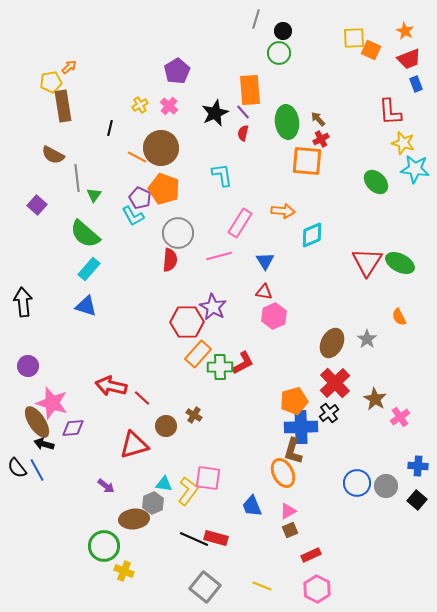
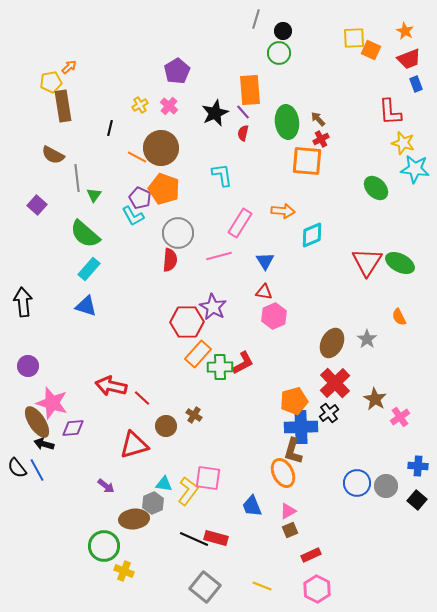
green ellipse at (376, 182): moved 6 px down
